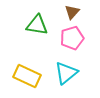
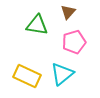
brown triangle: moved 4 px left
pink pentagon: moved 2 px right, 4 px down
cyan triangle: moved 4 px left, 1 px down
